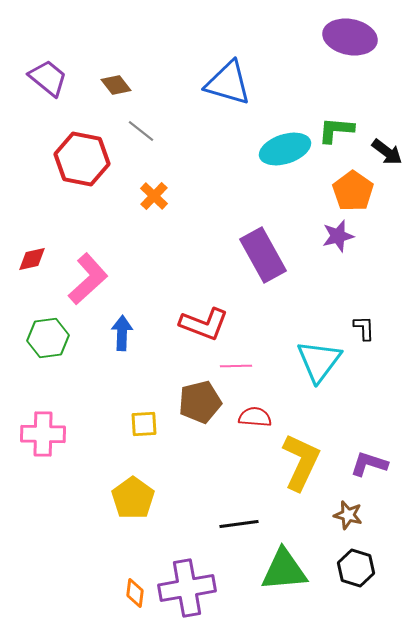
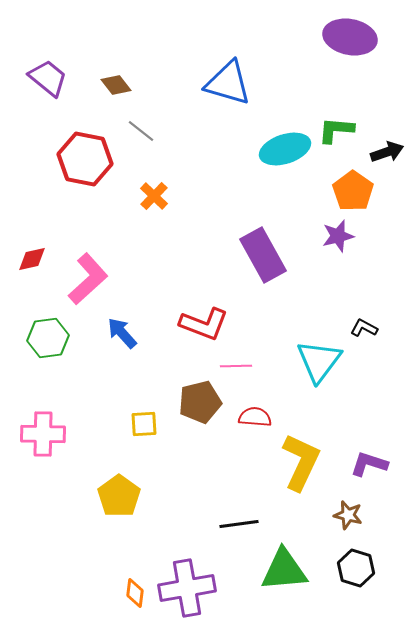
black arrow: rotated 56 degrees counterclockwise
red hexagon: moved 3 px right
black L-shape: rotated 60 degrees counterclockwise
blue arrow: rotated 44 degrees counterclockwise
yellow pentagon: moved 14 px left, 2 px up
